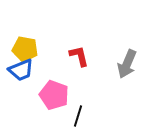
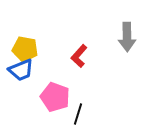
red L-shape: rotated 125 degrees counterclockwise
gray arrow: moved 27 px up; rotated 24 degrees counterclockwise
pink pentagon: moved 1 px right, 2 px down
black line: moved 2 px up
